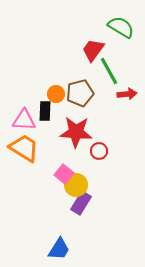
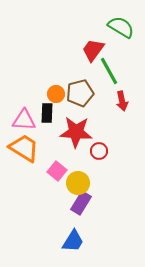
red arrow: moved 5 px left, 7 px down; rotated 84 degrees clockwise
black rectangle: moved 2 px right, 2 px down
pink square: moved 7 px left, 3 px up
yellow circle: moved 2 px right, 2 px up
blue trapezoid: moved 14 px right, 8 px up
